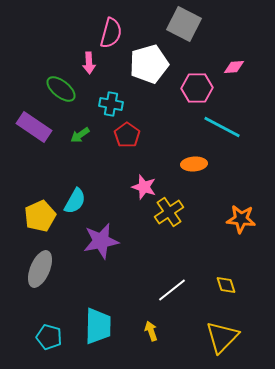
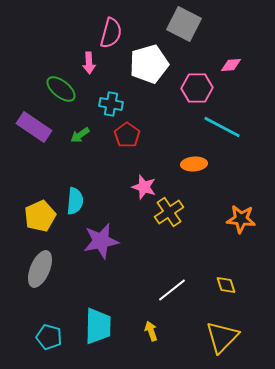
pink diamond: moved 3 px left, 2 px up
cyan semicircle: rotated 24 degrees counterclockwise
